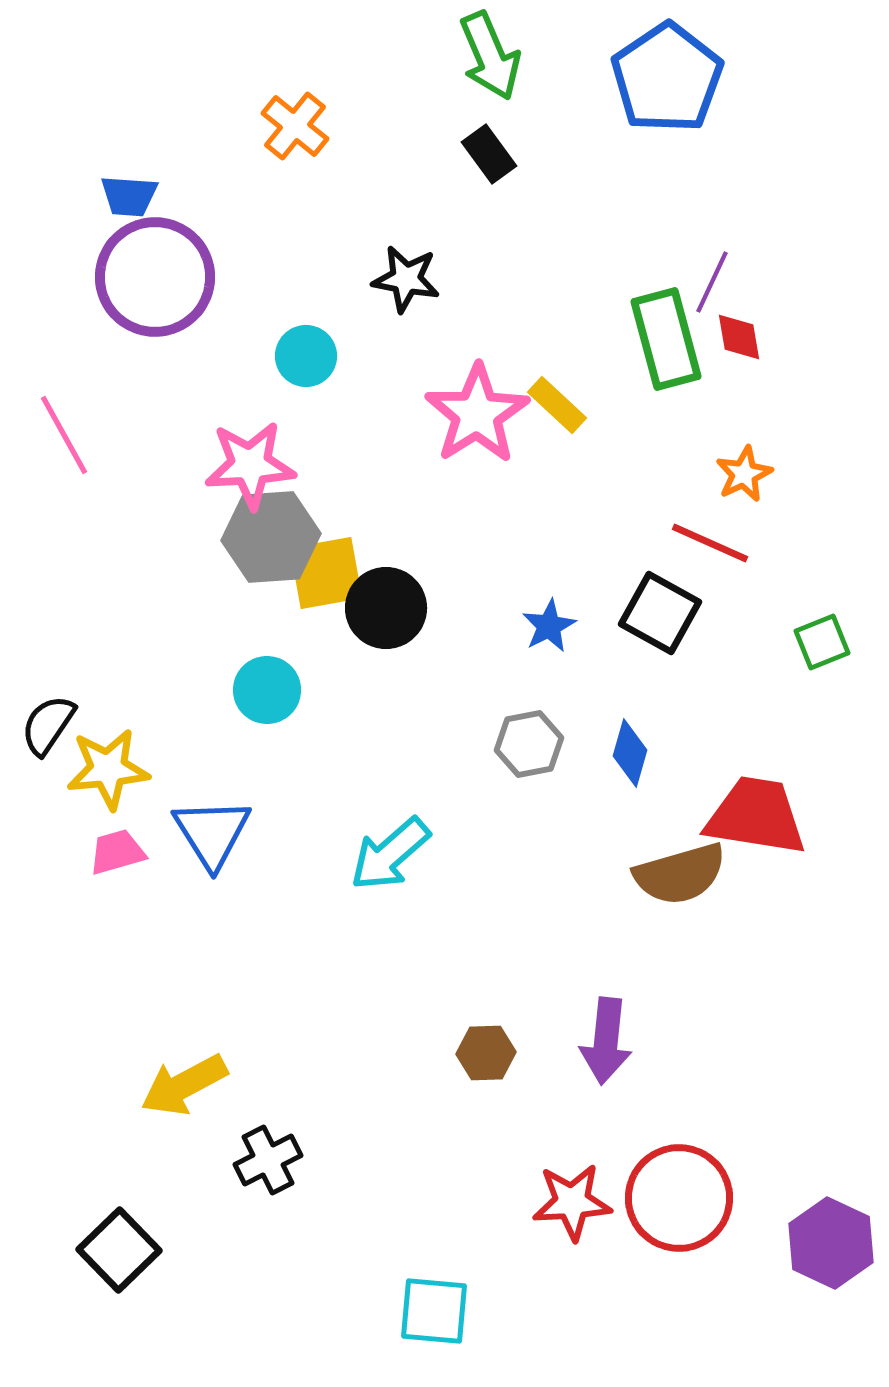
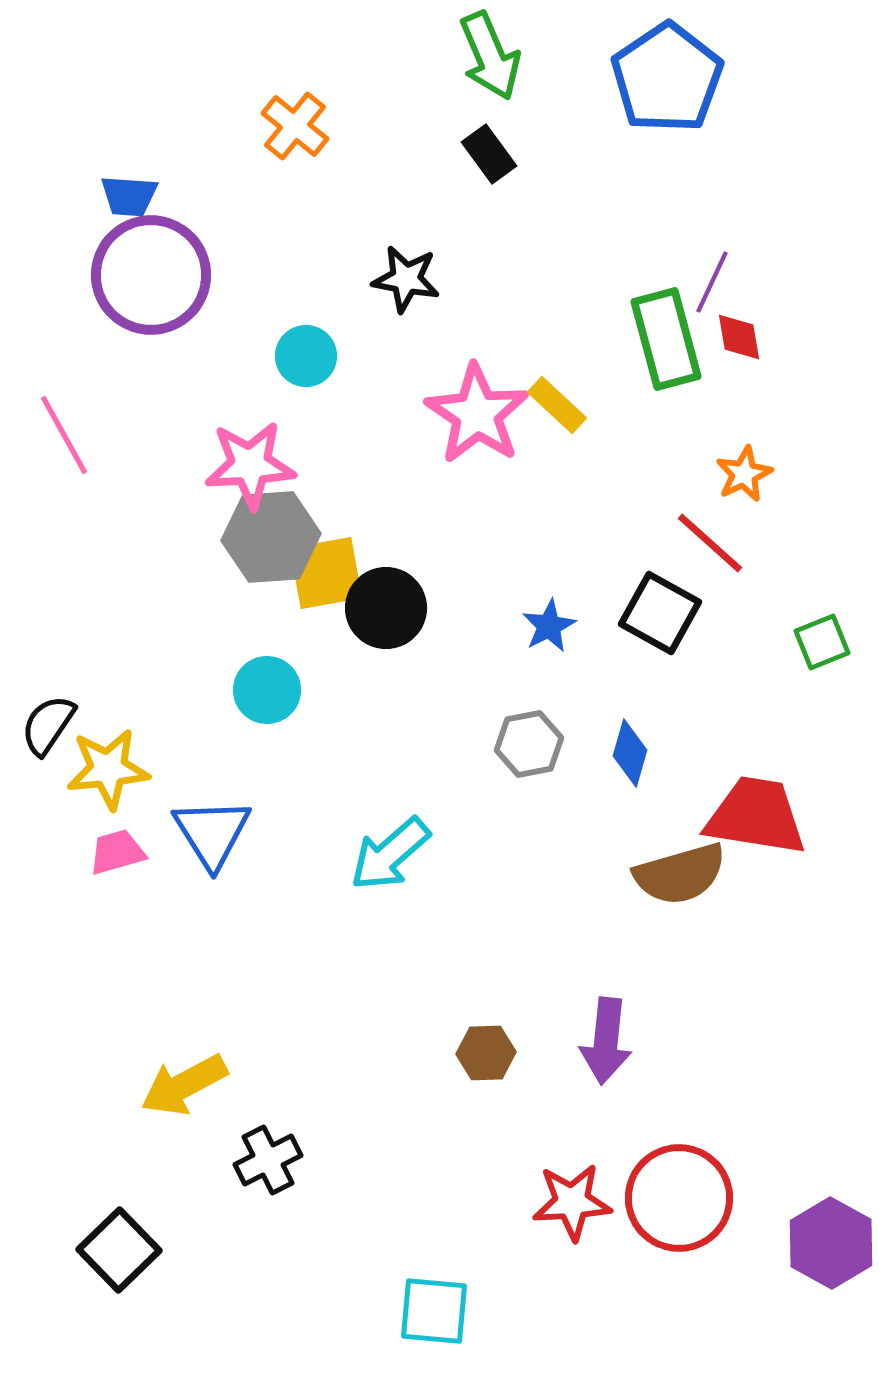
purple circle at (155, 277): moved 4 px left, 2 px up
pink star at (477, 414): rotated 6 degrees counterclockwise
red line at (710, 543): rotated 18 degrees clockwise
purple hexagon at (831, 1243): rotated 4 degrees clockwise
